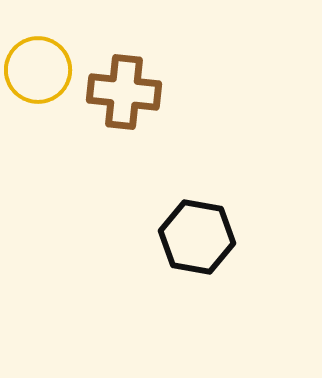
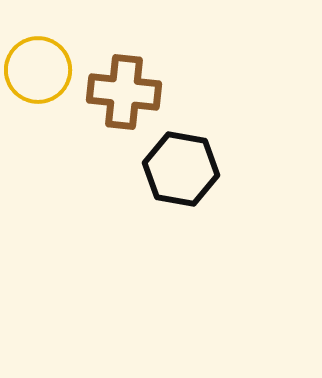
black hexagon: moved 16 px left, 68 px up
